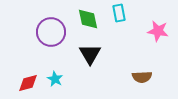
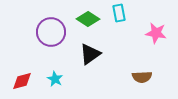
green diamond: rotated 45 degrees counterclockwise
pink star: moved 2 px left, 2 px down
black triangle: rotated 25 degrees clockwise
red diamond: moved 6 px left, 2 px up
